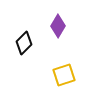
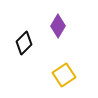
yellow square: rotated 15 degrees counterclockwise
